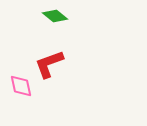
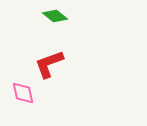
pink diamond: moved 2 px right, 7 px down
